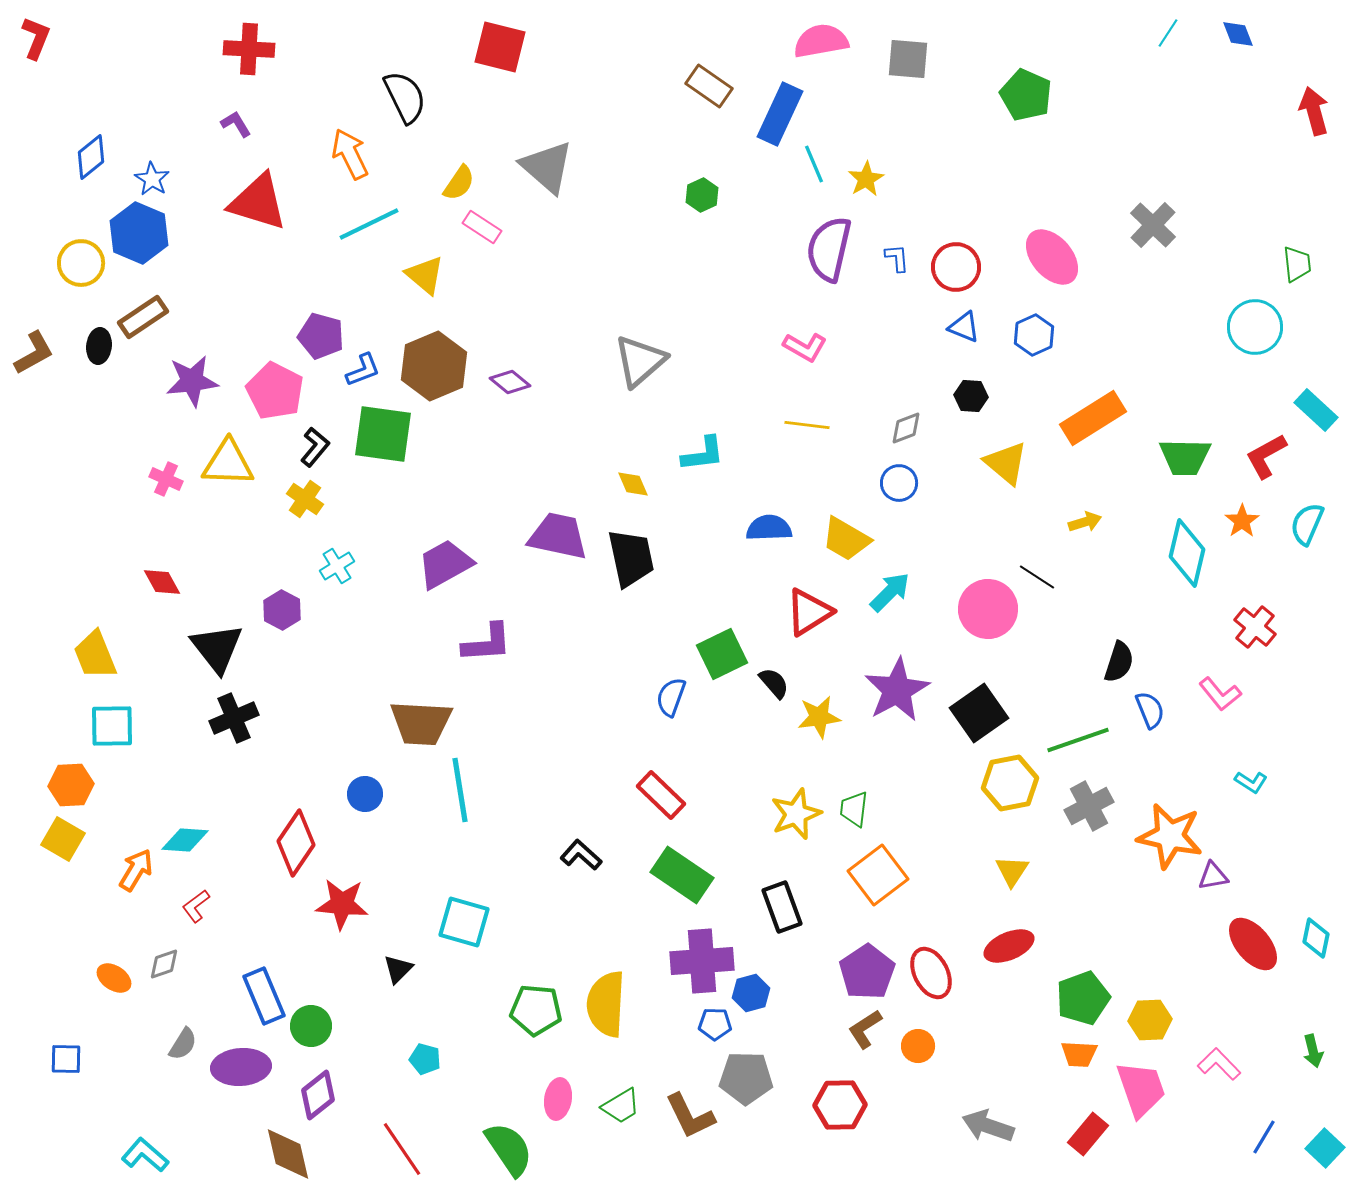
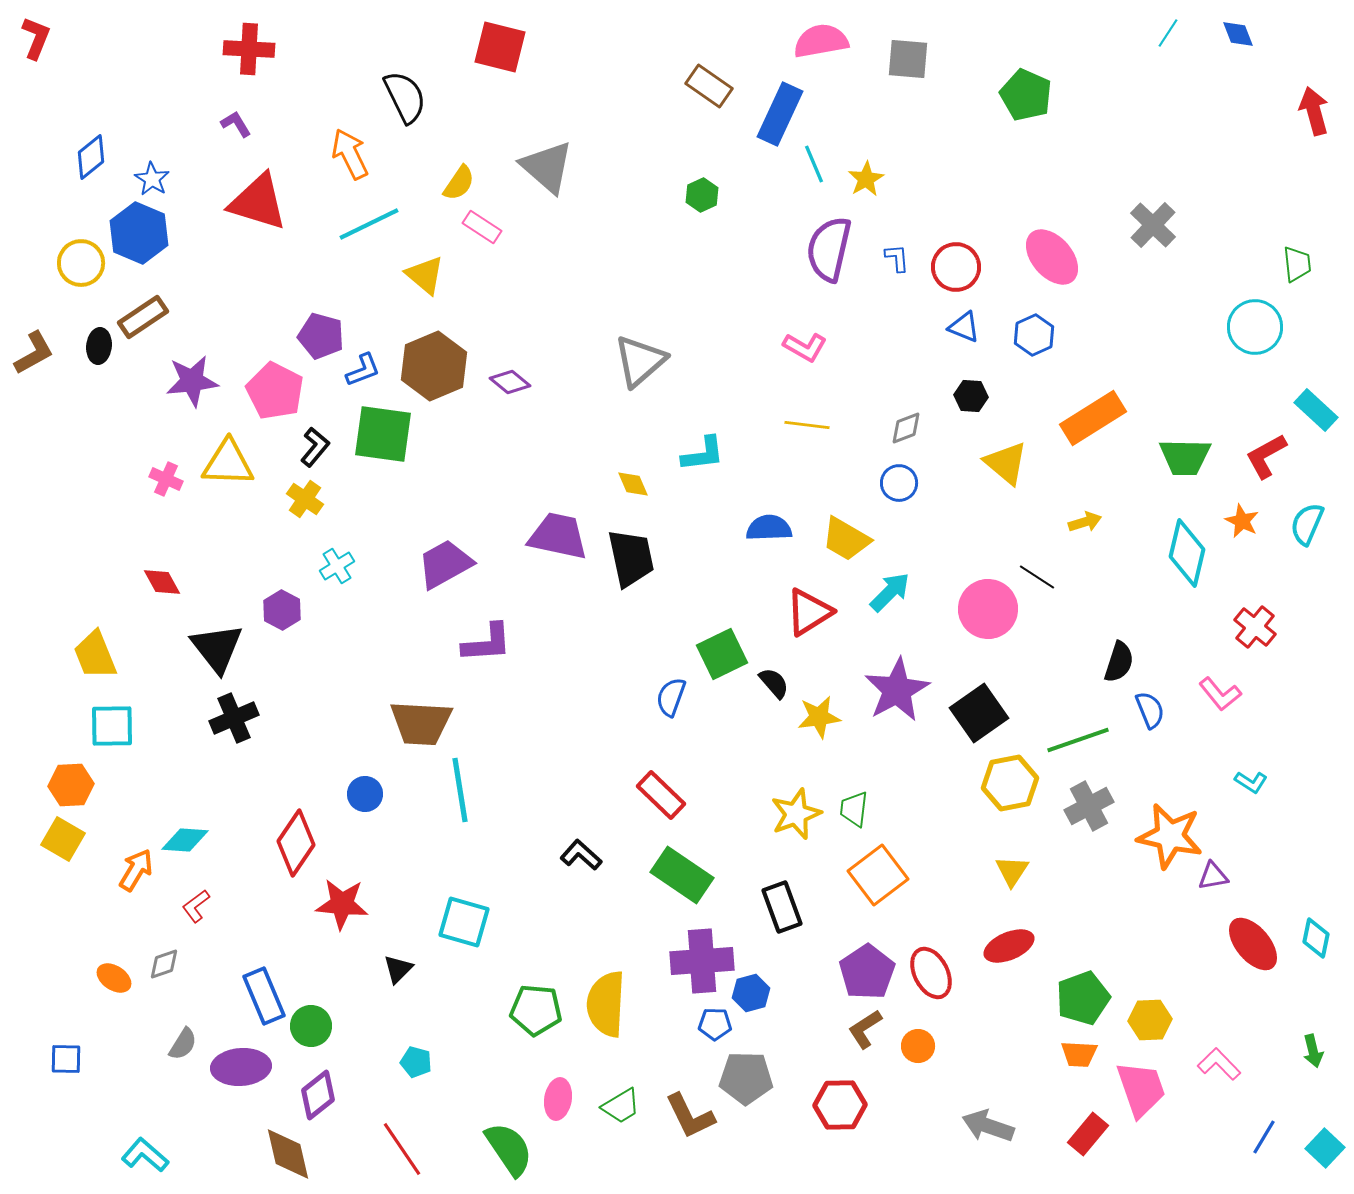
orange star at (1242, 521): rotated 12 degrees counterclockwise
cyan pentagon at (425, 1059): moved 9 px left, 3 px down
